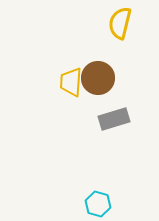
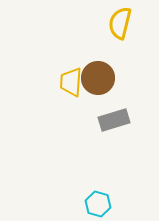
gray rectangle: moved 1 px down
